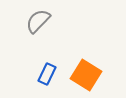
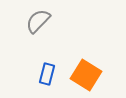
blue rectangle: rotated 10 degrees counterclockwise
